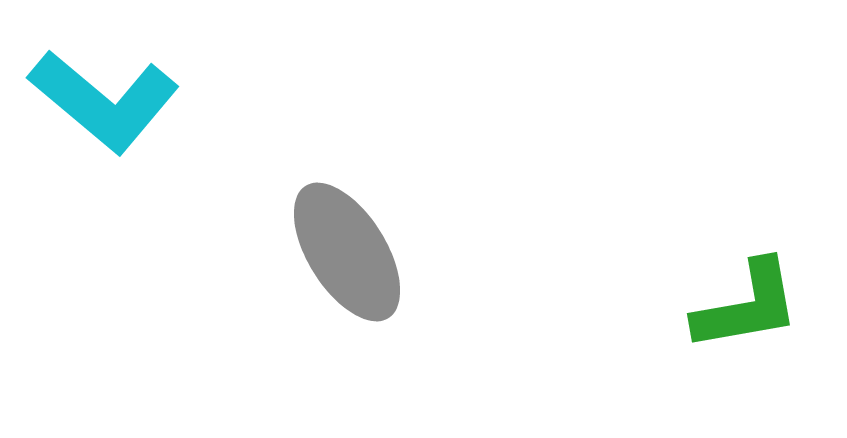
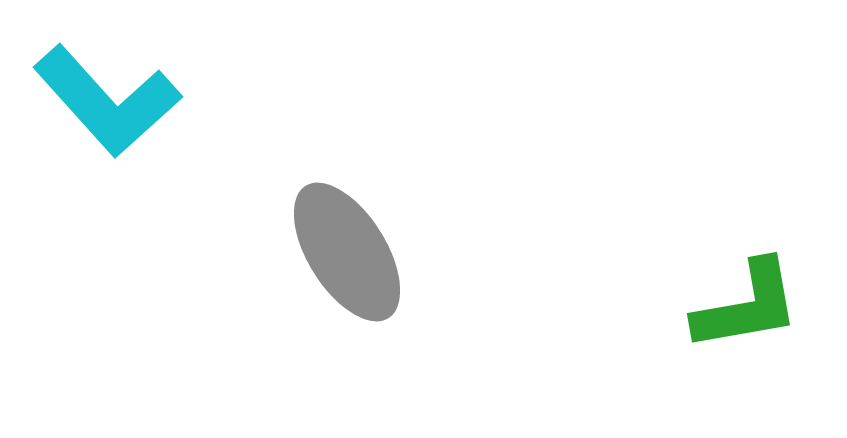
cyan L-shape: moved 3 px right; rotated 8 degrees clockwise
